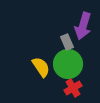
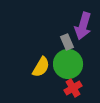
yellow semicircle: rotated 65 degrees clockwise
